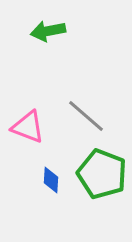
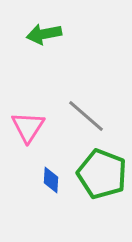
green arrow: moved 4 px left, 3 px down
pink triangle: rotated 42 degrees clockwise
